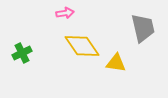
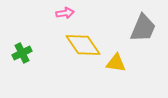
gray trapezoid: rotated 36 degrees clockwise
yellow diamond: moved 1 px right, 1 px up
